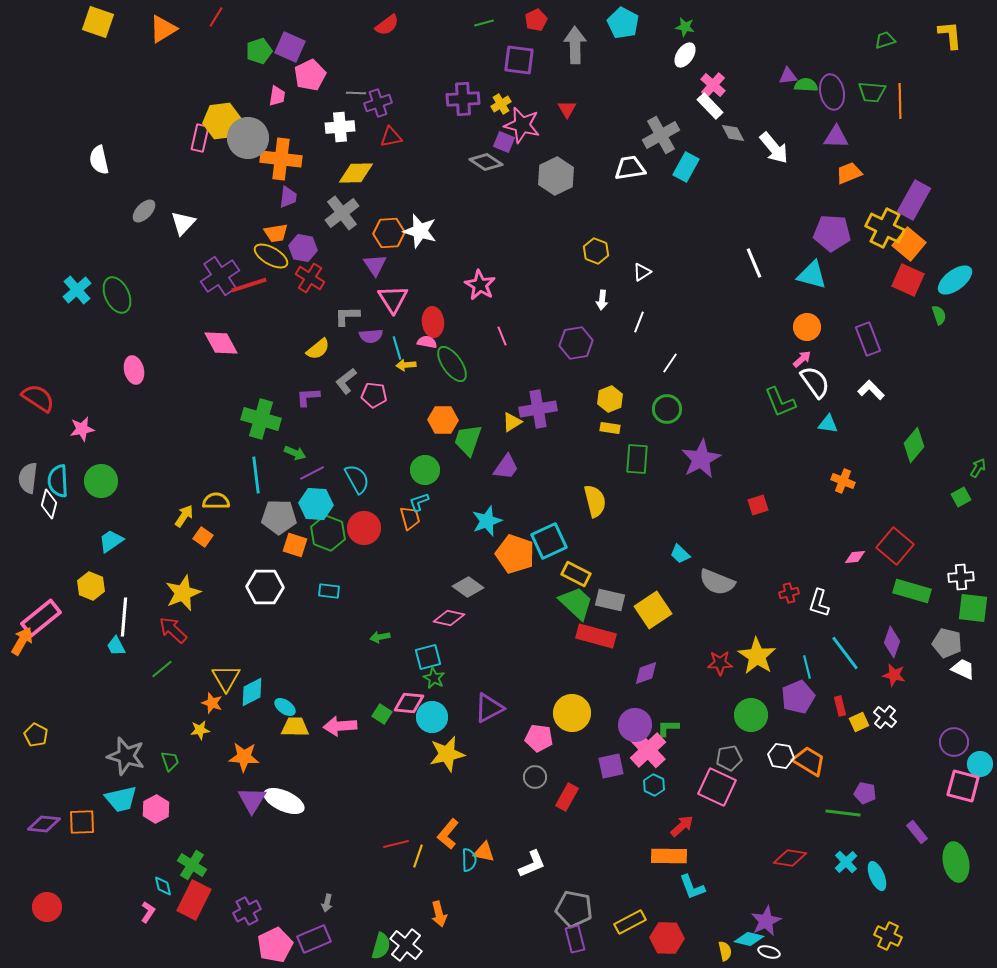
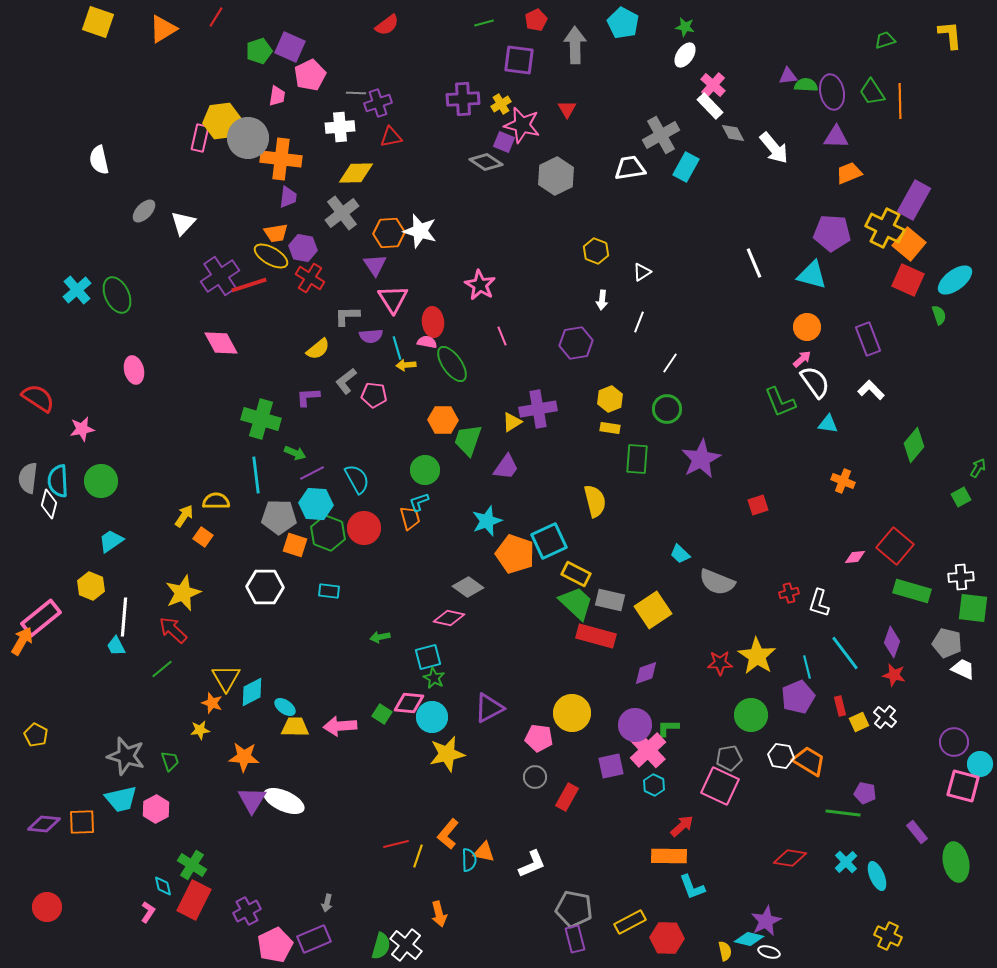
green trapezoid at (872, 92): rotated 52 degrees clockwise
pink square at (717, 787): moved 3 px right, 1 px up
